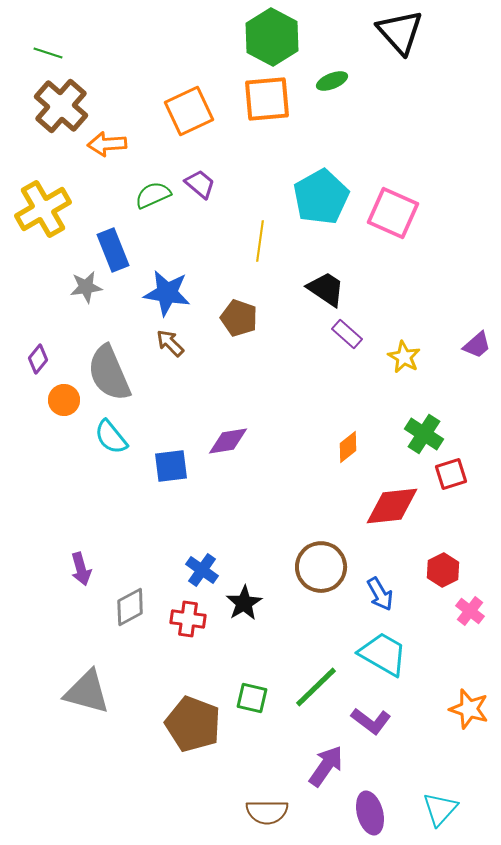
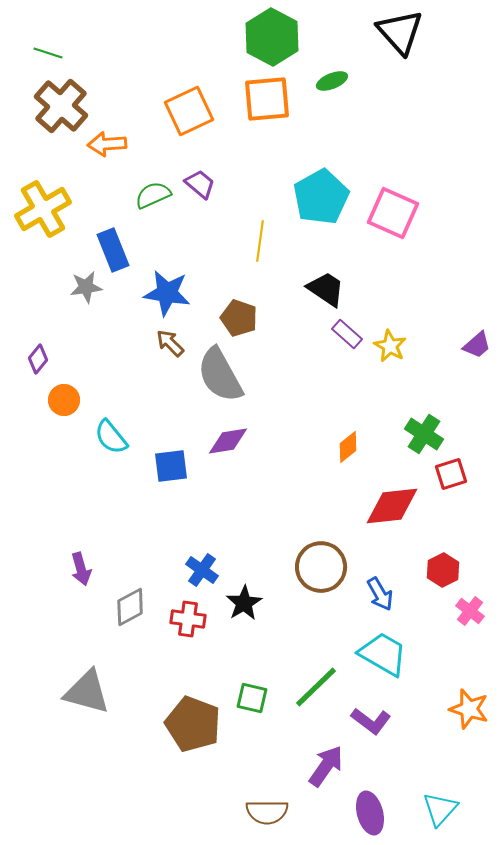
yellow star at (404, 357): moved 14 px left, 11 px up
gray semicircle at (109, 373): moved 111 px right, 2 px down; rotated 6 degrees counterclockwise
